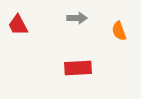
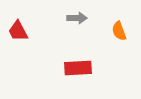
red trapezoid: moved 6 px down
